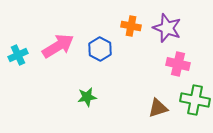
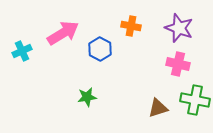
purple star: moved 12 px right
pink arrow: moved 5 px right, 13 px up
cyan cross: moved 4 px right, 4 px up
